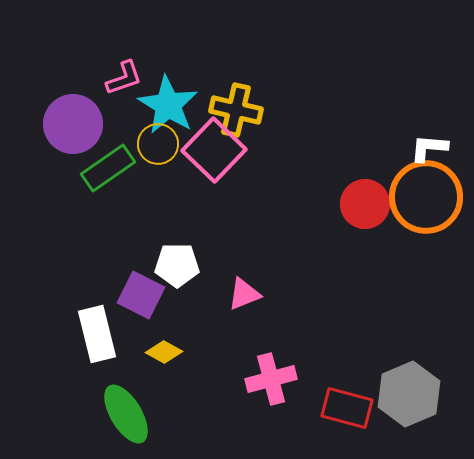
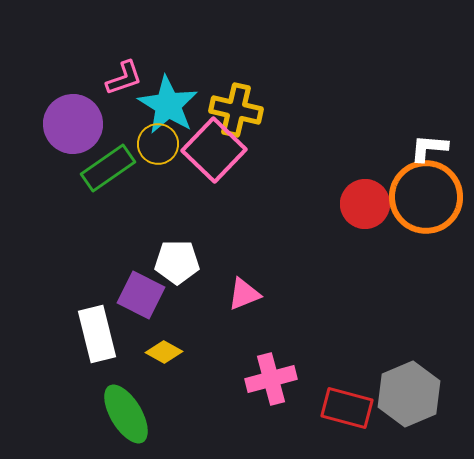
white pentagon: moved 3 px up
